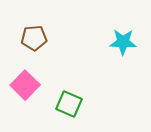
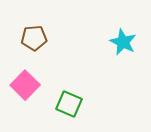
cyan star: rotated 24 degrees clockwise
